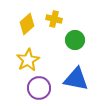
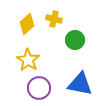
yellow star: rotated 10 degrees counterclockwise
blue triangle: moved 4 px right, 5 px down
